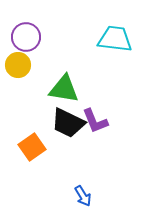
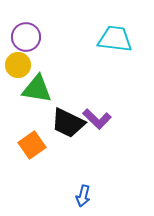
green triangle: moved 27 px left
purple L-shape: moved 2 px right, 2 px up; rotated 24 degrees counterclockwise
orange square: moved 2 px up
blue arrow: rotated 45 degrees clockwise
